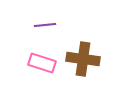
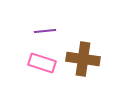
purple line: moved 6 px down
